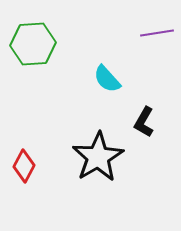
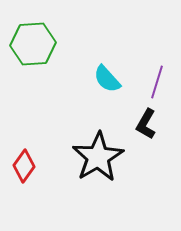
purple line: moved 49 px down; rotated 64 degrees counterclockwise
black L-shape: moved 2 px right, 2 px down
red diamond: rotated 8 degrees clockwise
